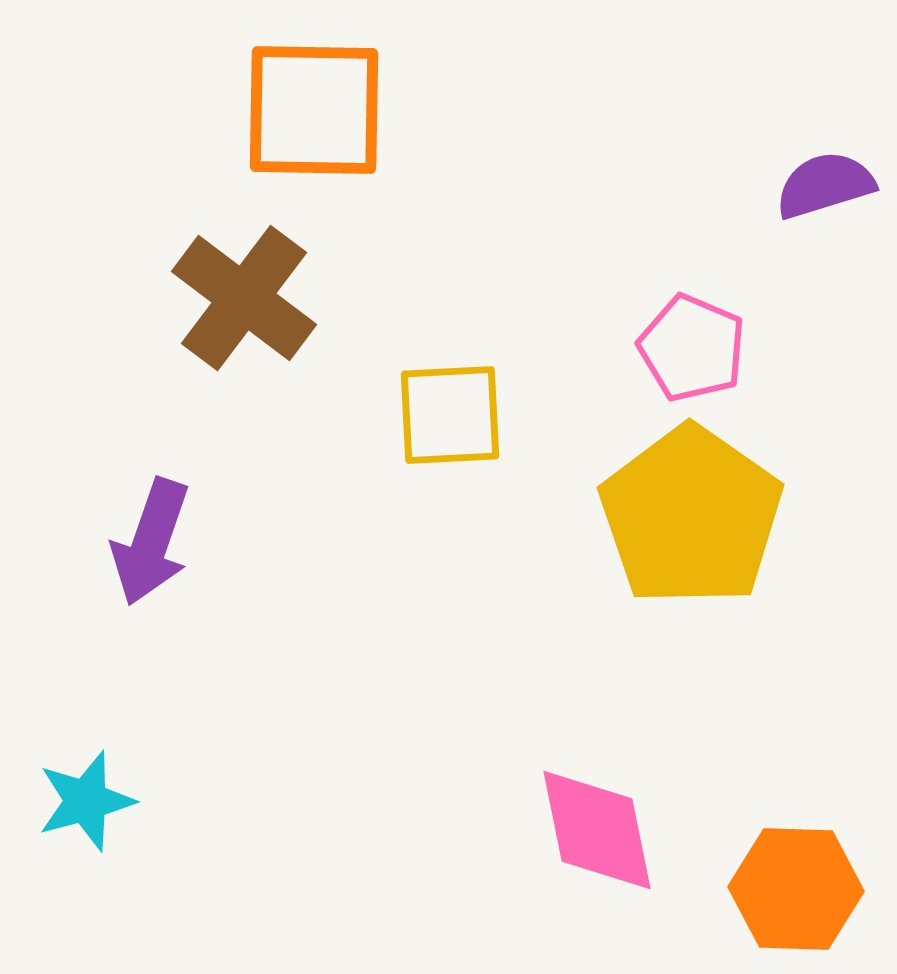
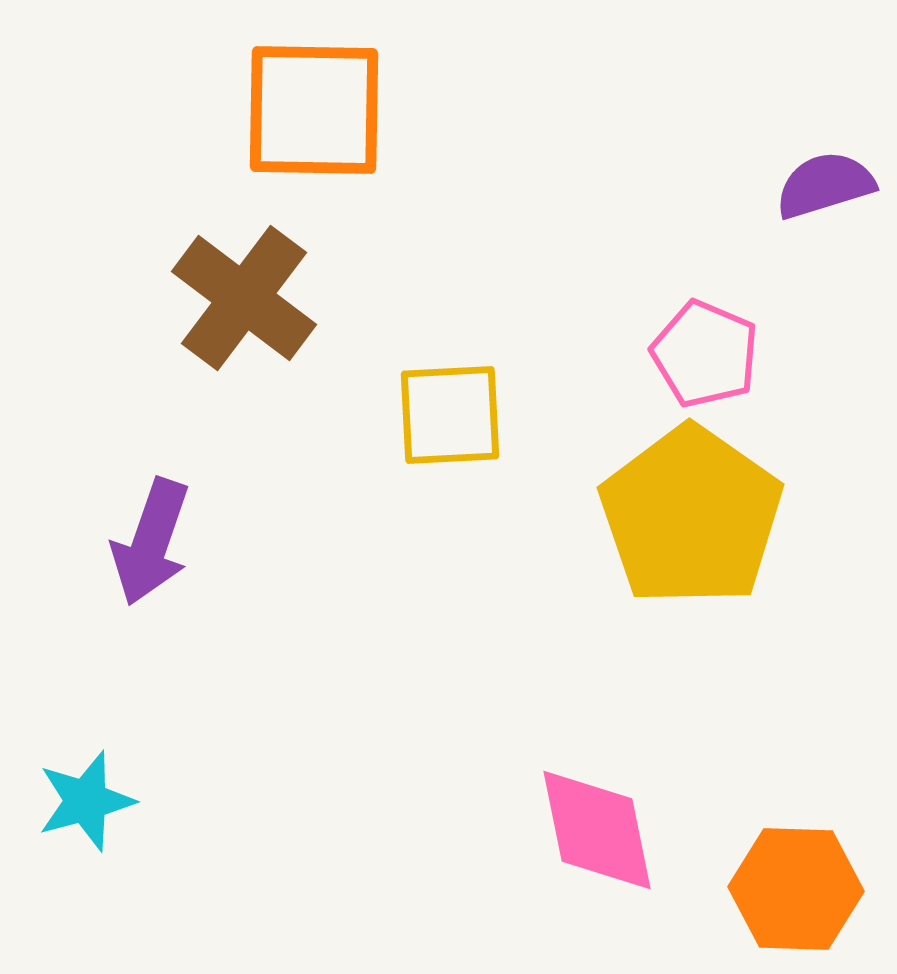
pink pentagon: moved 13 px right, 6 px down
